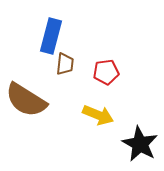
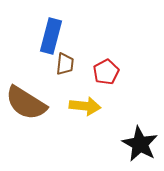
red pentagon: rotated 20 degrees counterclockwise
brown semicircle: moved 3 px down
yellow arrow: moved 13 px left, 9 px up; rotated 16 degrees counterclockwise
